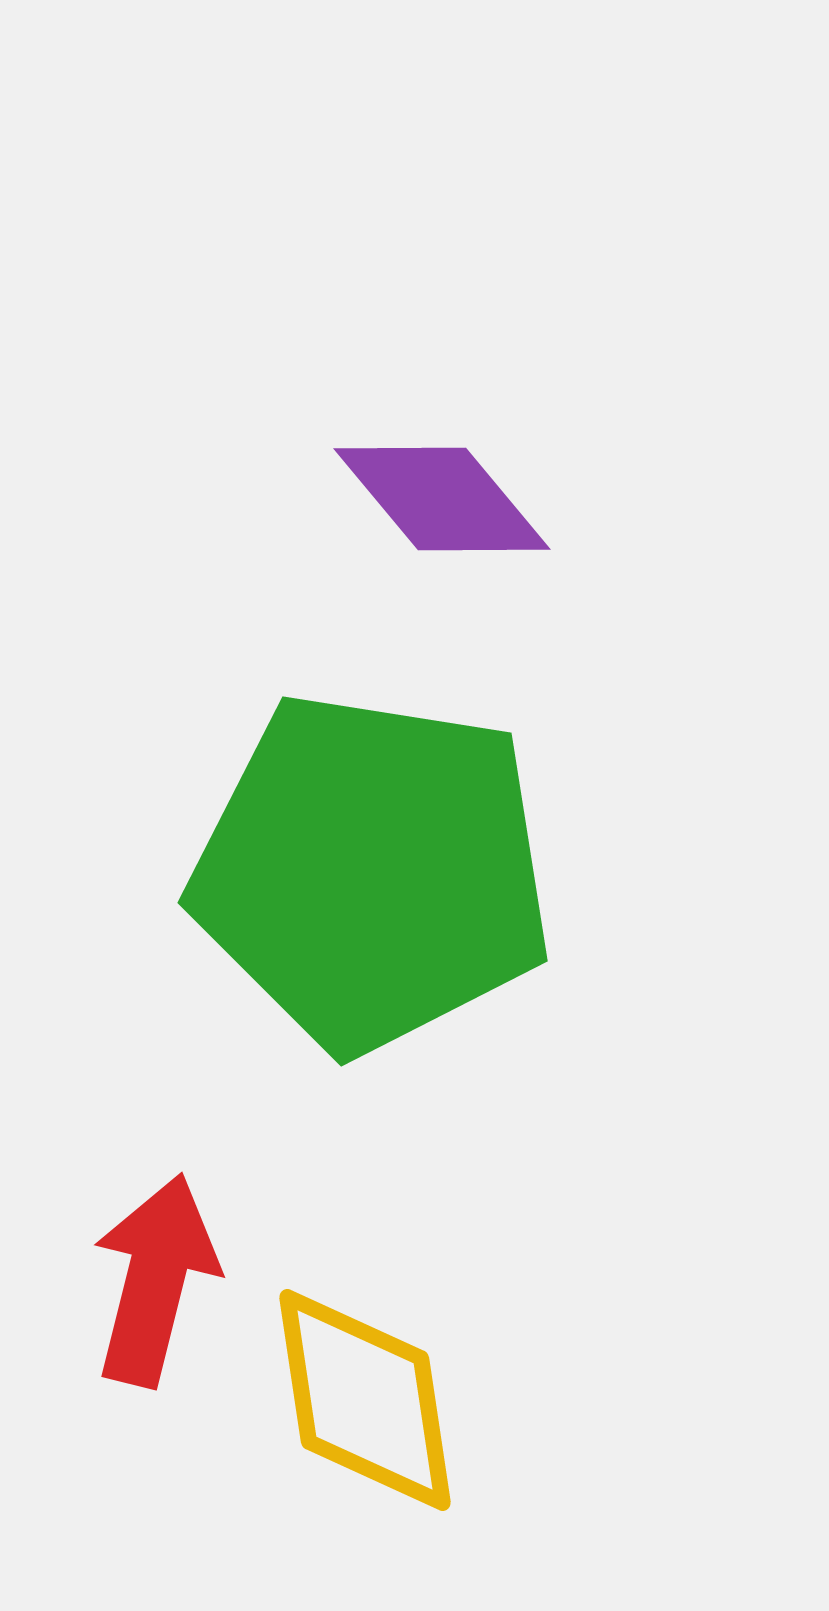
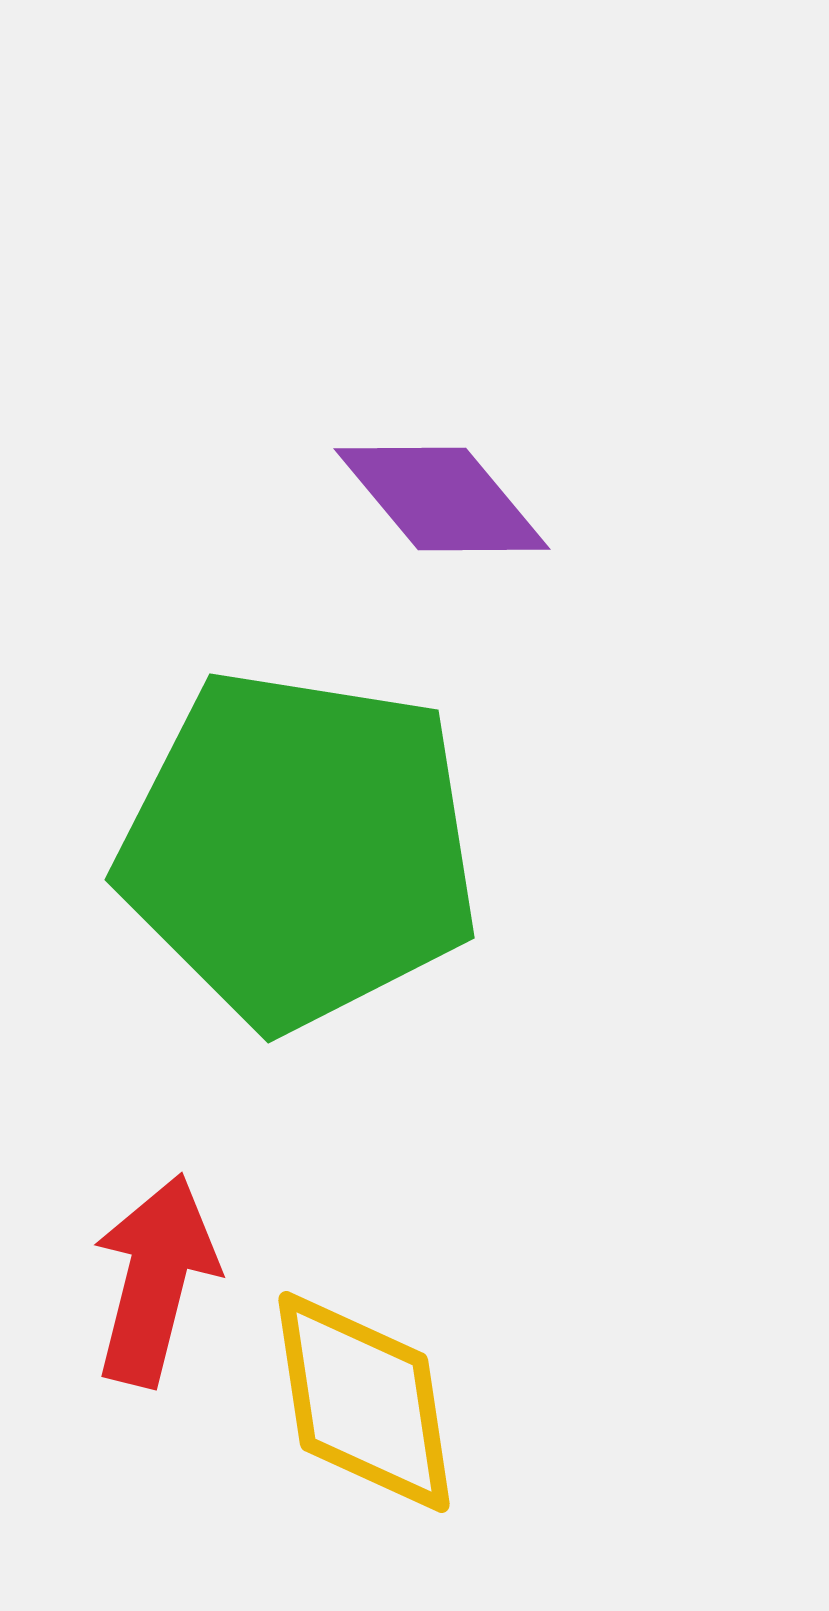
green pentagon: moved 73 px left, 23 px up
yellow diamond: moved 1 px left, 2 px down
